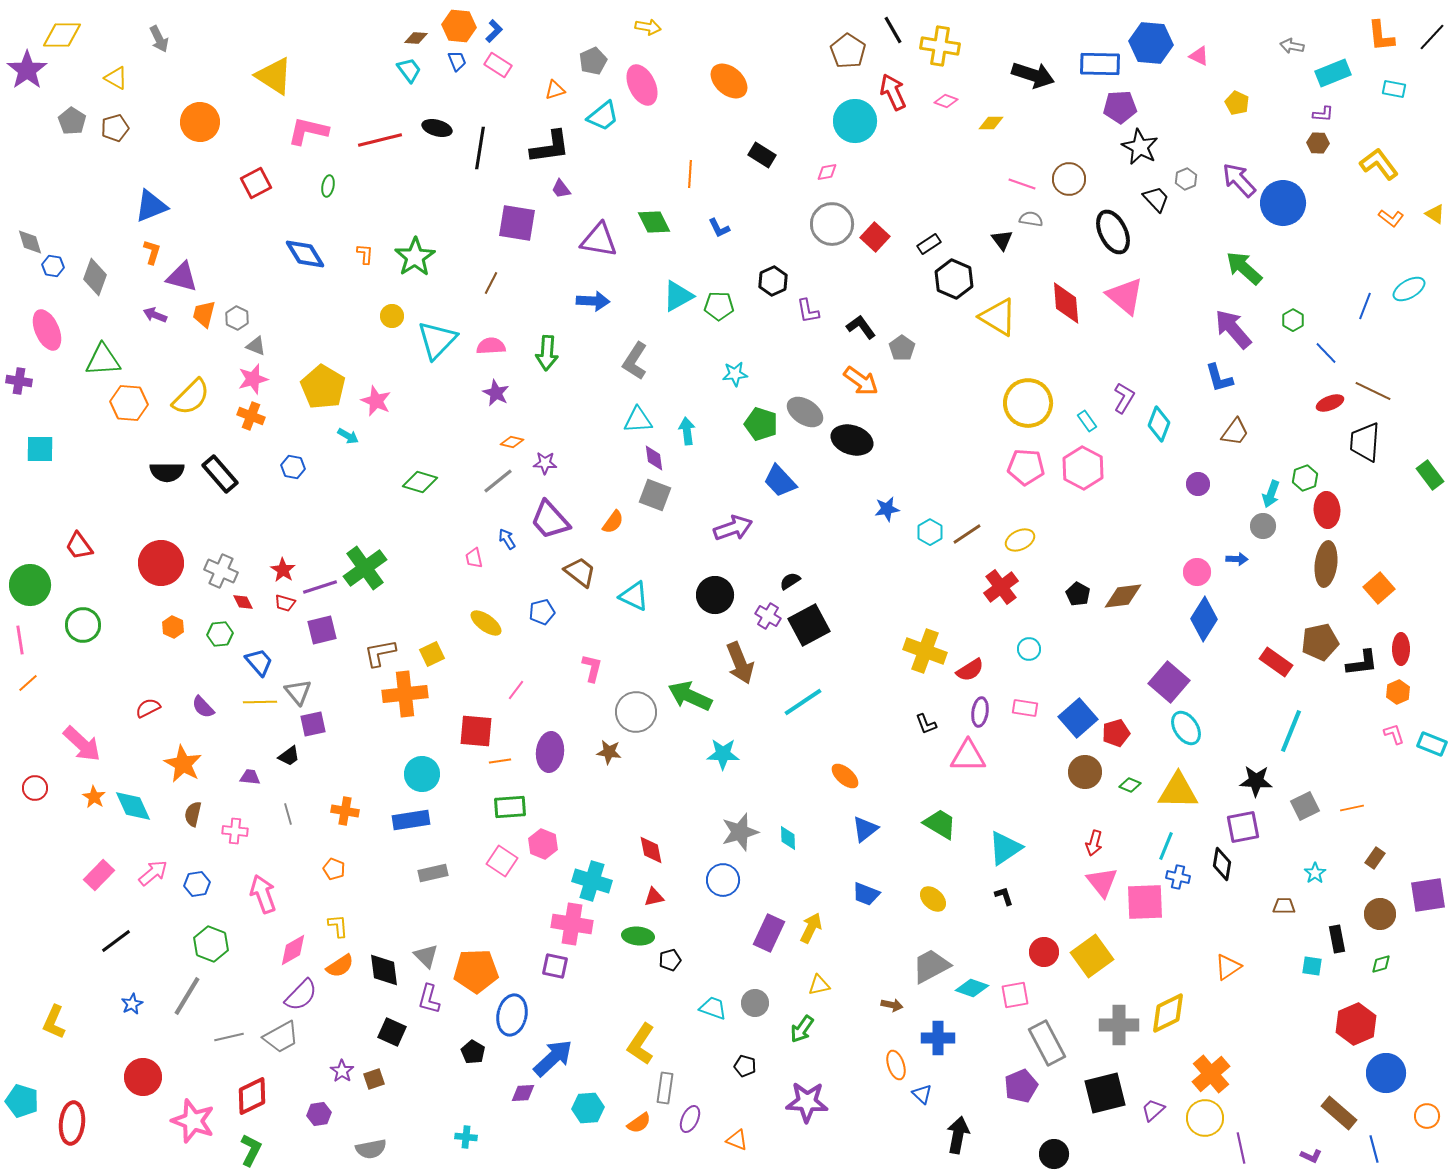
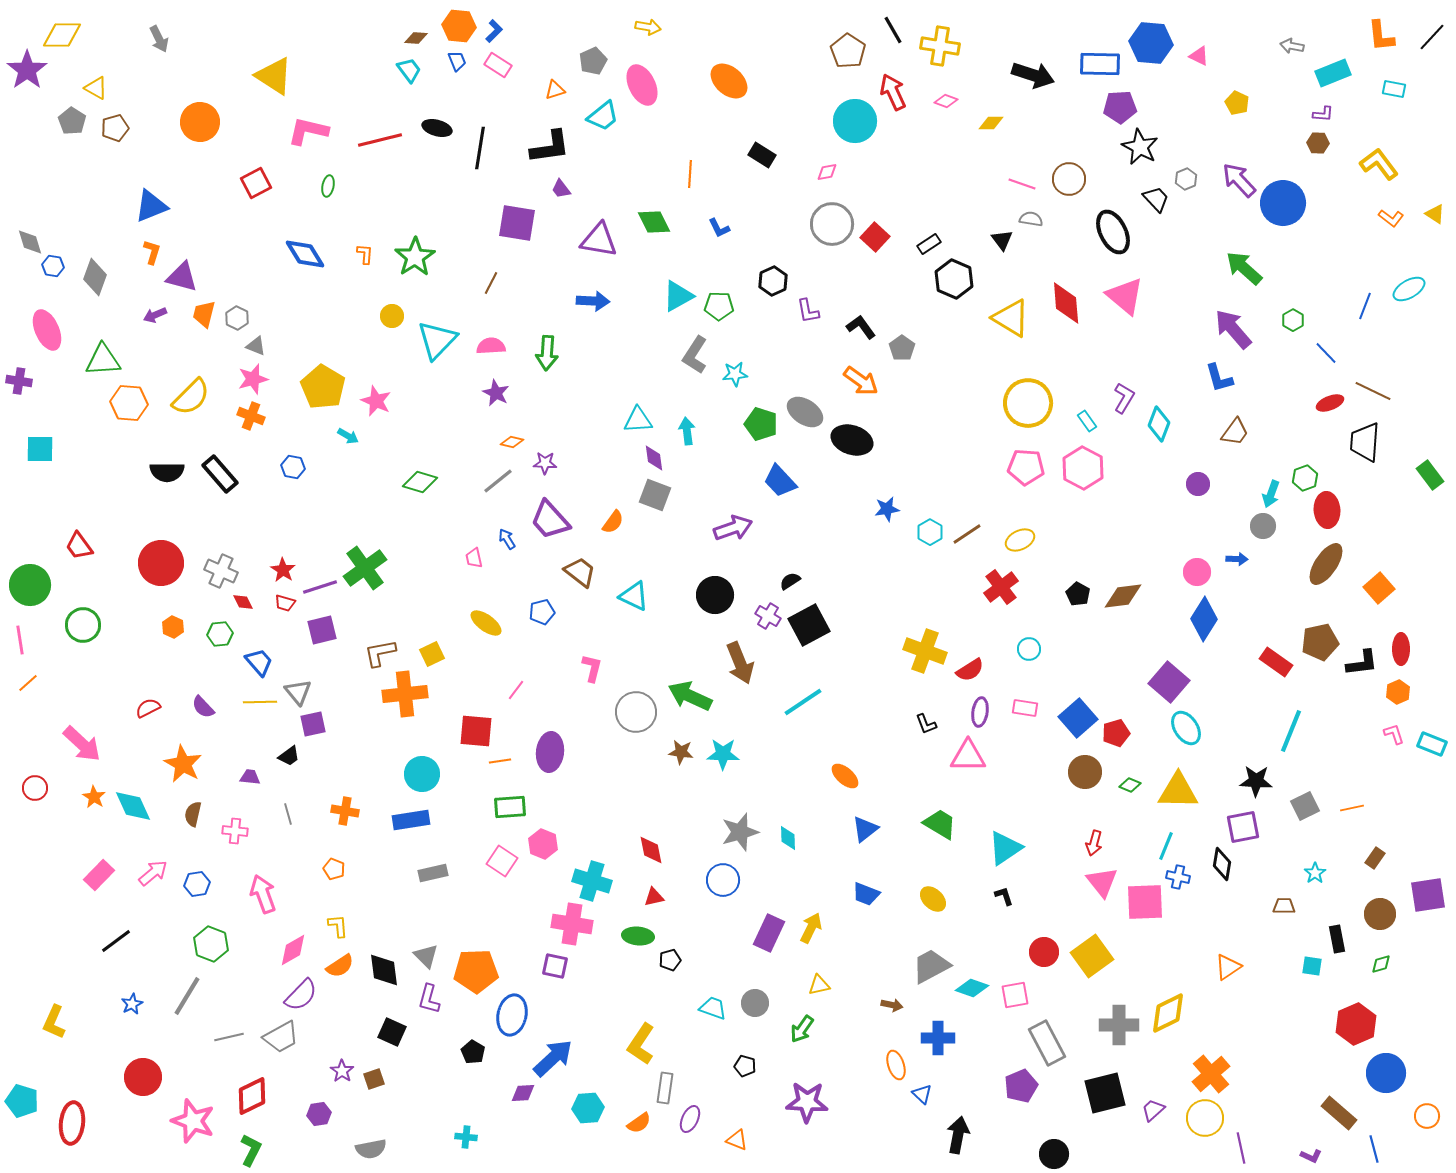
yellow triangle at (116, 78): moved 20 px left, 10 px down
purple arrow at (155, 315): rotated 45 degrees counterclockwise
yellow triangle at (998, 317): moved 13 px right, 1 px down
gray L-shape at (635, 361): moved 60 px right, 6 px up
brown ellipse at (1326, 564): rotated 27 degrees clockwise
brown star at (609, 752): moved 72 px right
